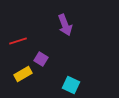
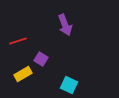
cyan square: moved 2 px left
